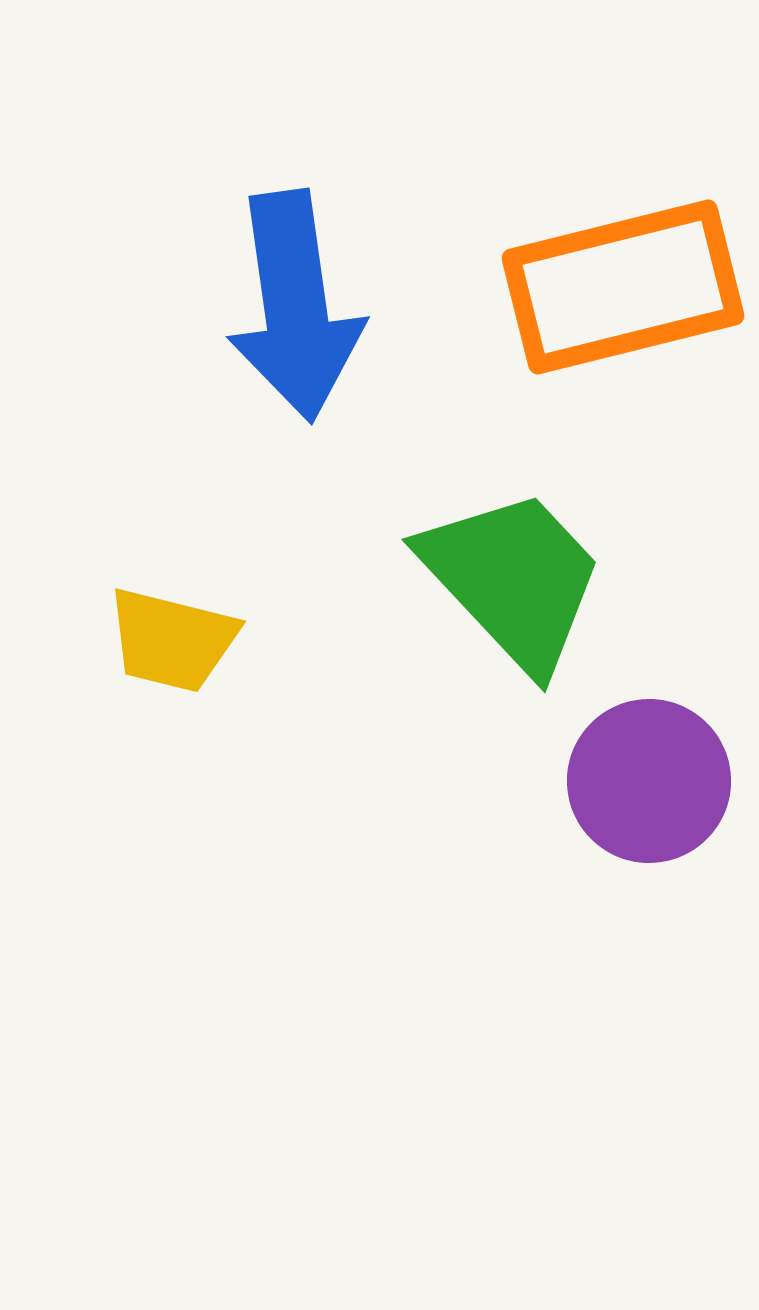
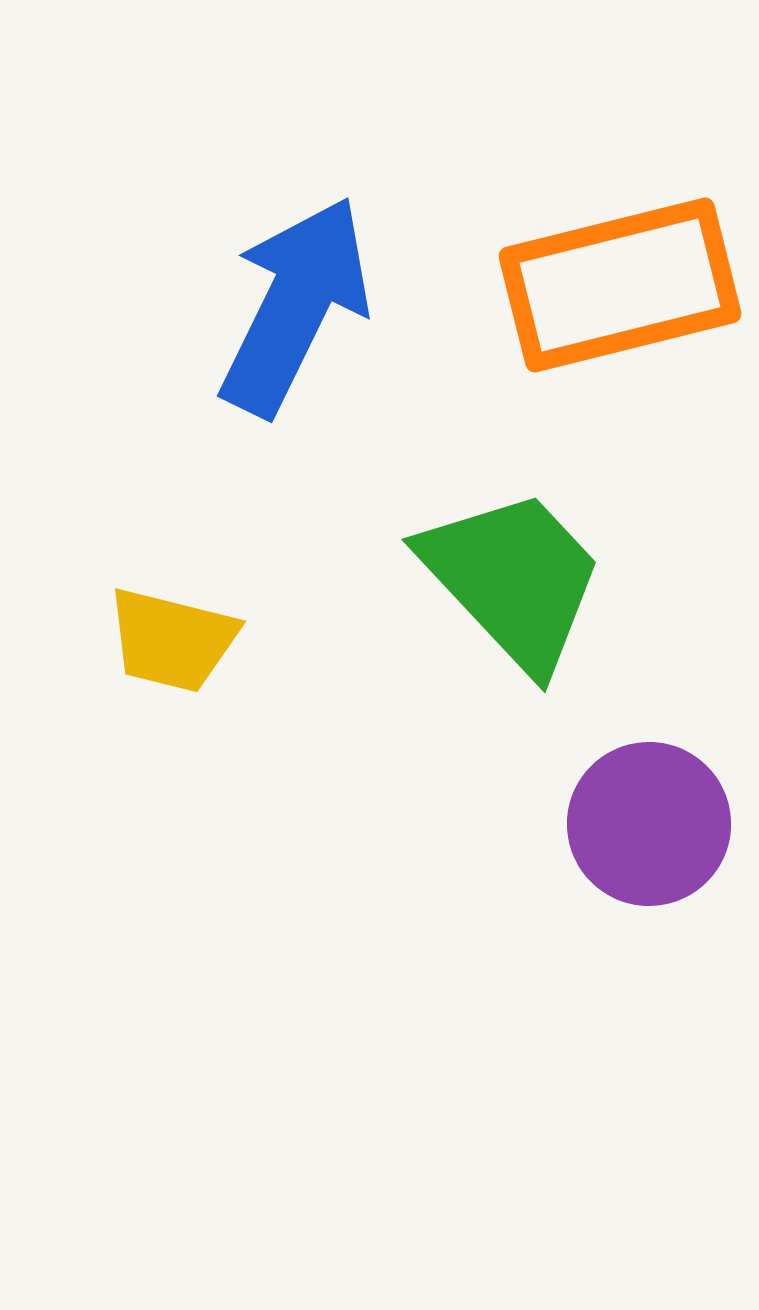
orange rectangle: moved 3 px left, 2 px up
blue arrow: rotated 146 degrees counterclockwise
purple circle: moved 43 px down
